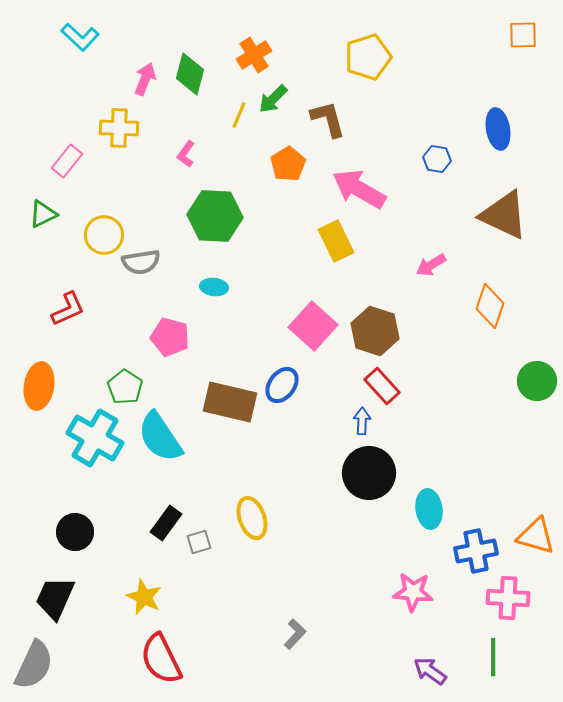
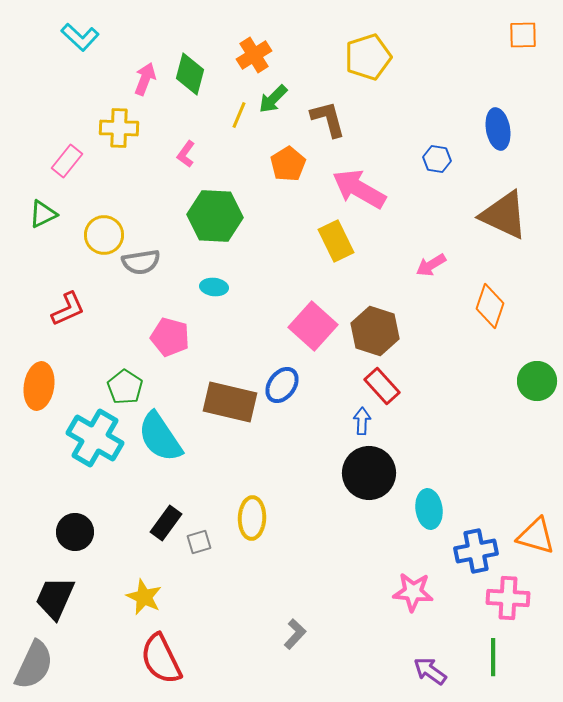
yellow ellipse at (252, 518): rotated 21 degrees clockwise
